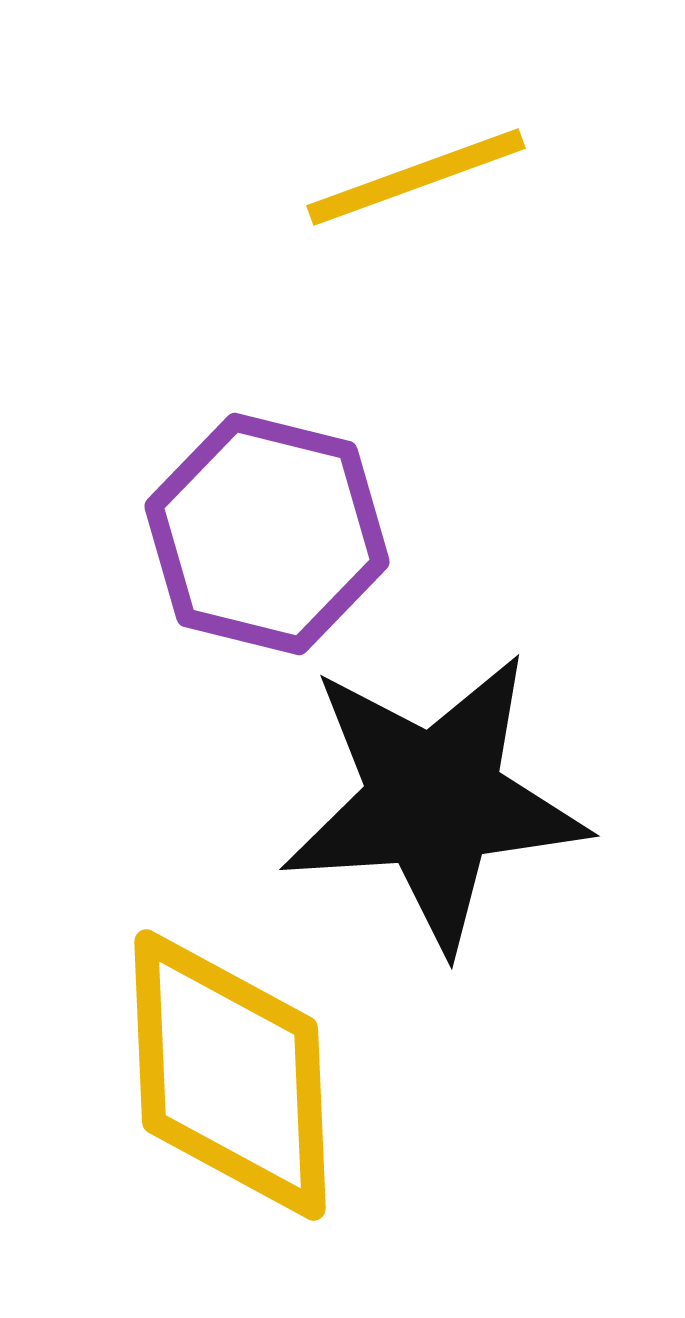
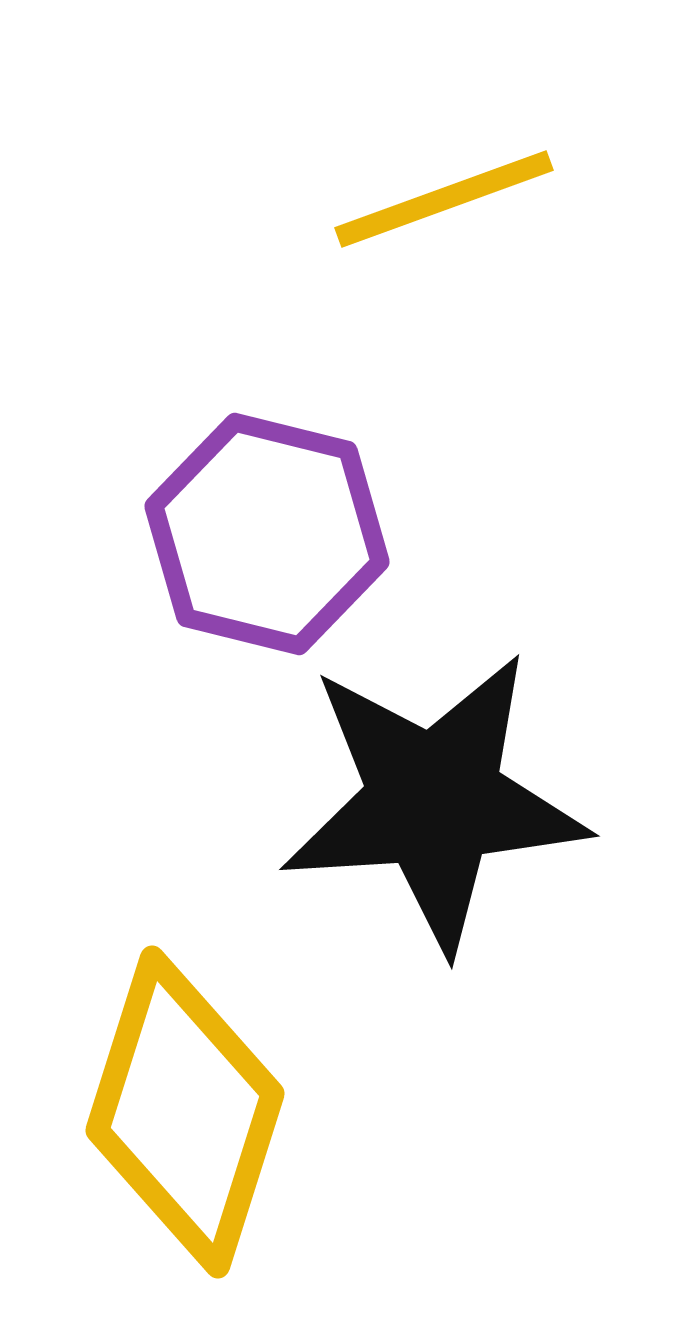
yellow line: moved 28 px right, 22 px down
yellow diamond: moved 45 px left, 37 px down; rotated 20 degrees clockwise
